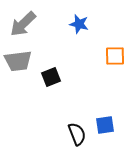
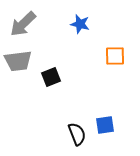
blue star: moved 1 px right
